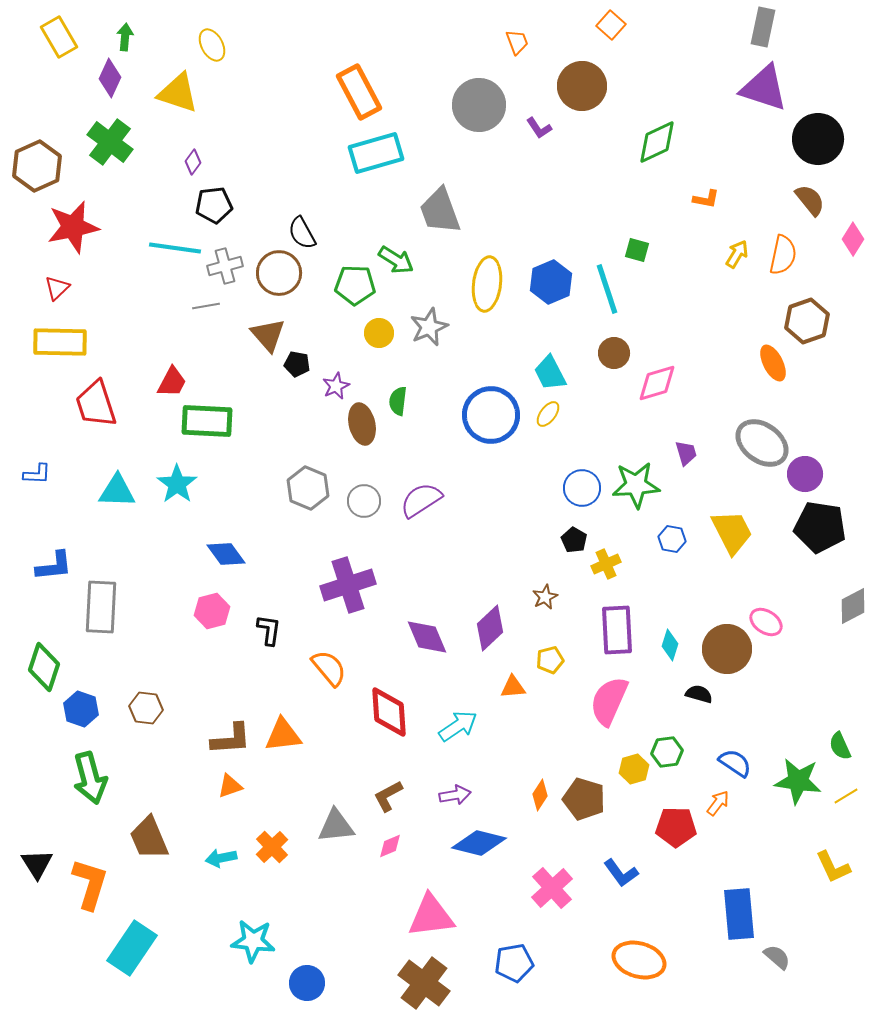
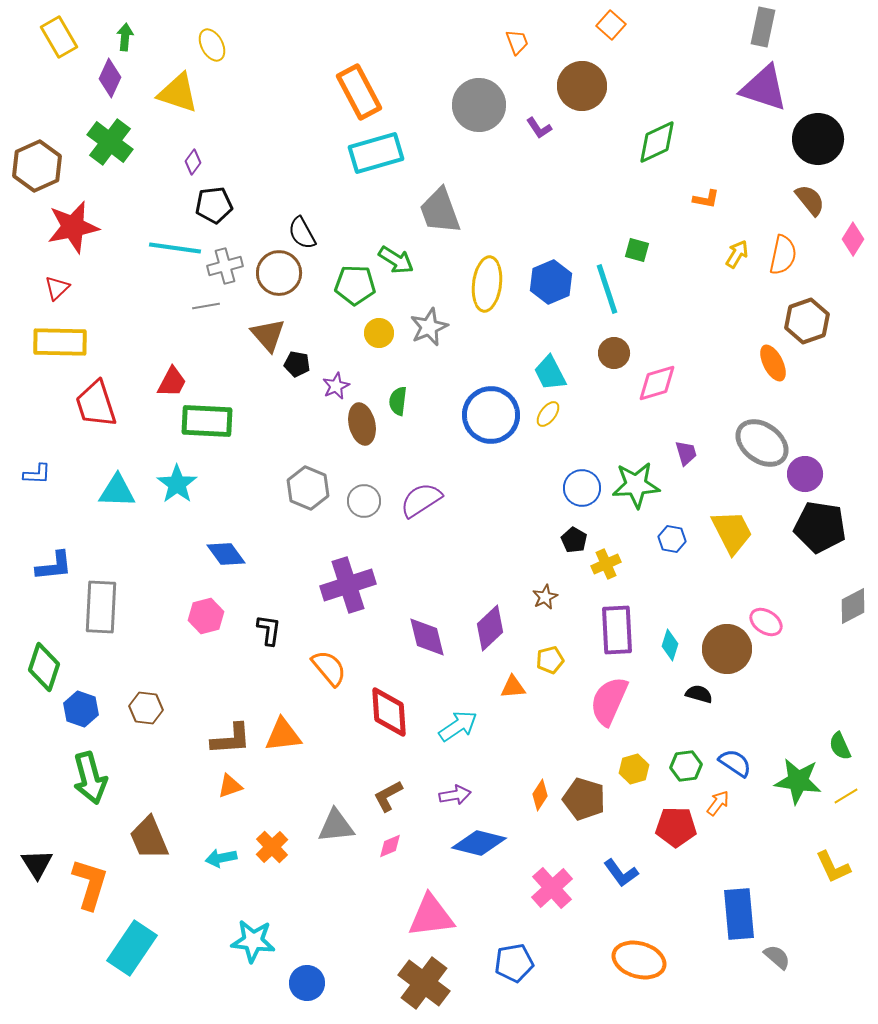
pink hexagon at (212, 611): moved 6 px left, 5 px down
purple diamond at (427, 637): rotated 9 degrees clockwise
green hexagon at (667, 752): moved 19 px right, 14 px down
